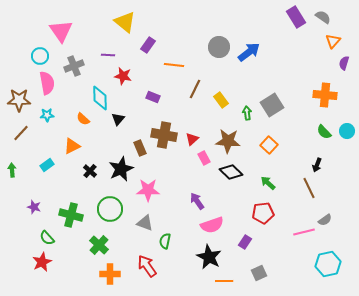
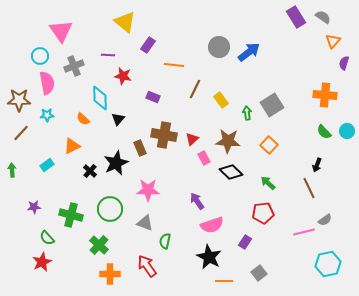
black star at (121, 169): moved 5 px left, 6 px up
purple star at (34, 207): rotated 24 degrees counterclockwise
gray square at (259, 273): rotated 14 degrees counterclockwise
